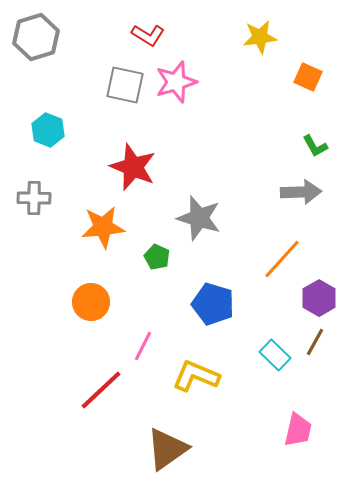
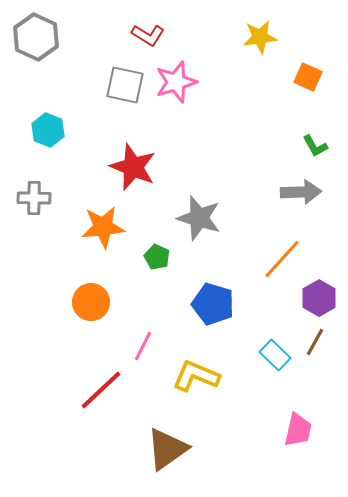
gray hexagon: rotated 18 degrees counterclockwise
